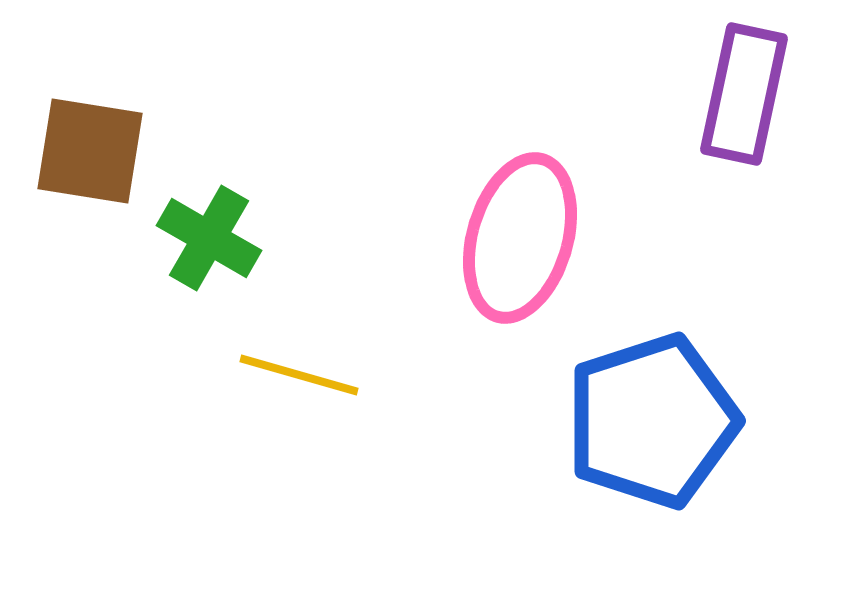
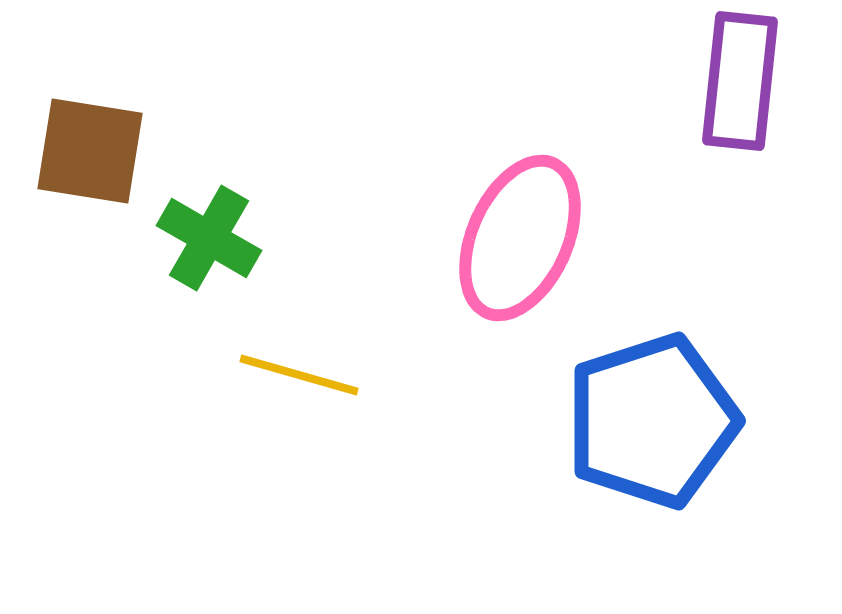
purple rectangle: moved 4 px left, 13 px up; rotated 6 degrees counterclockwise
pink ellipse: rotated 8 degrees clockwise
